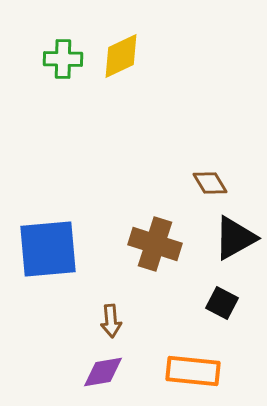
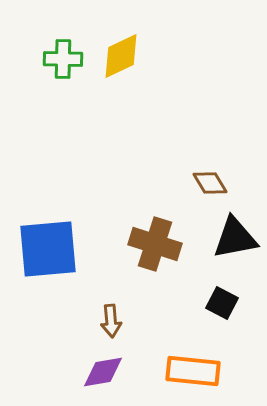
black triangle: rotated 18 degrees clockwise
